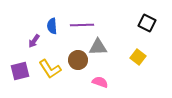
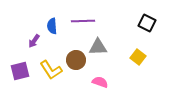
purple line: moved 1 px right, 4 px up
brown circle: moved 2 px left
yellow L-shape: moved 1 px right, 1 px down
